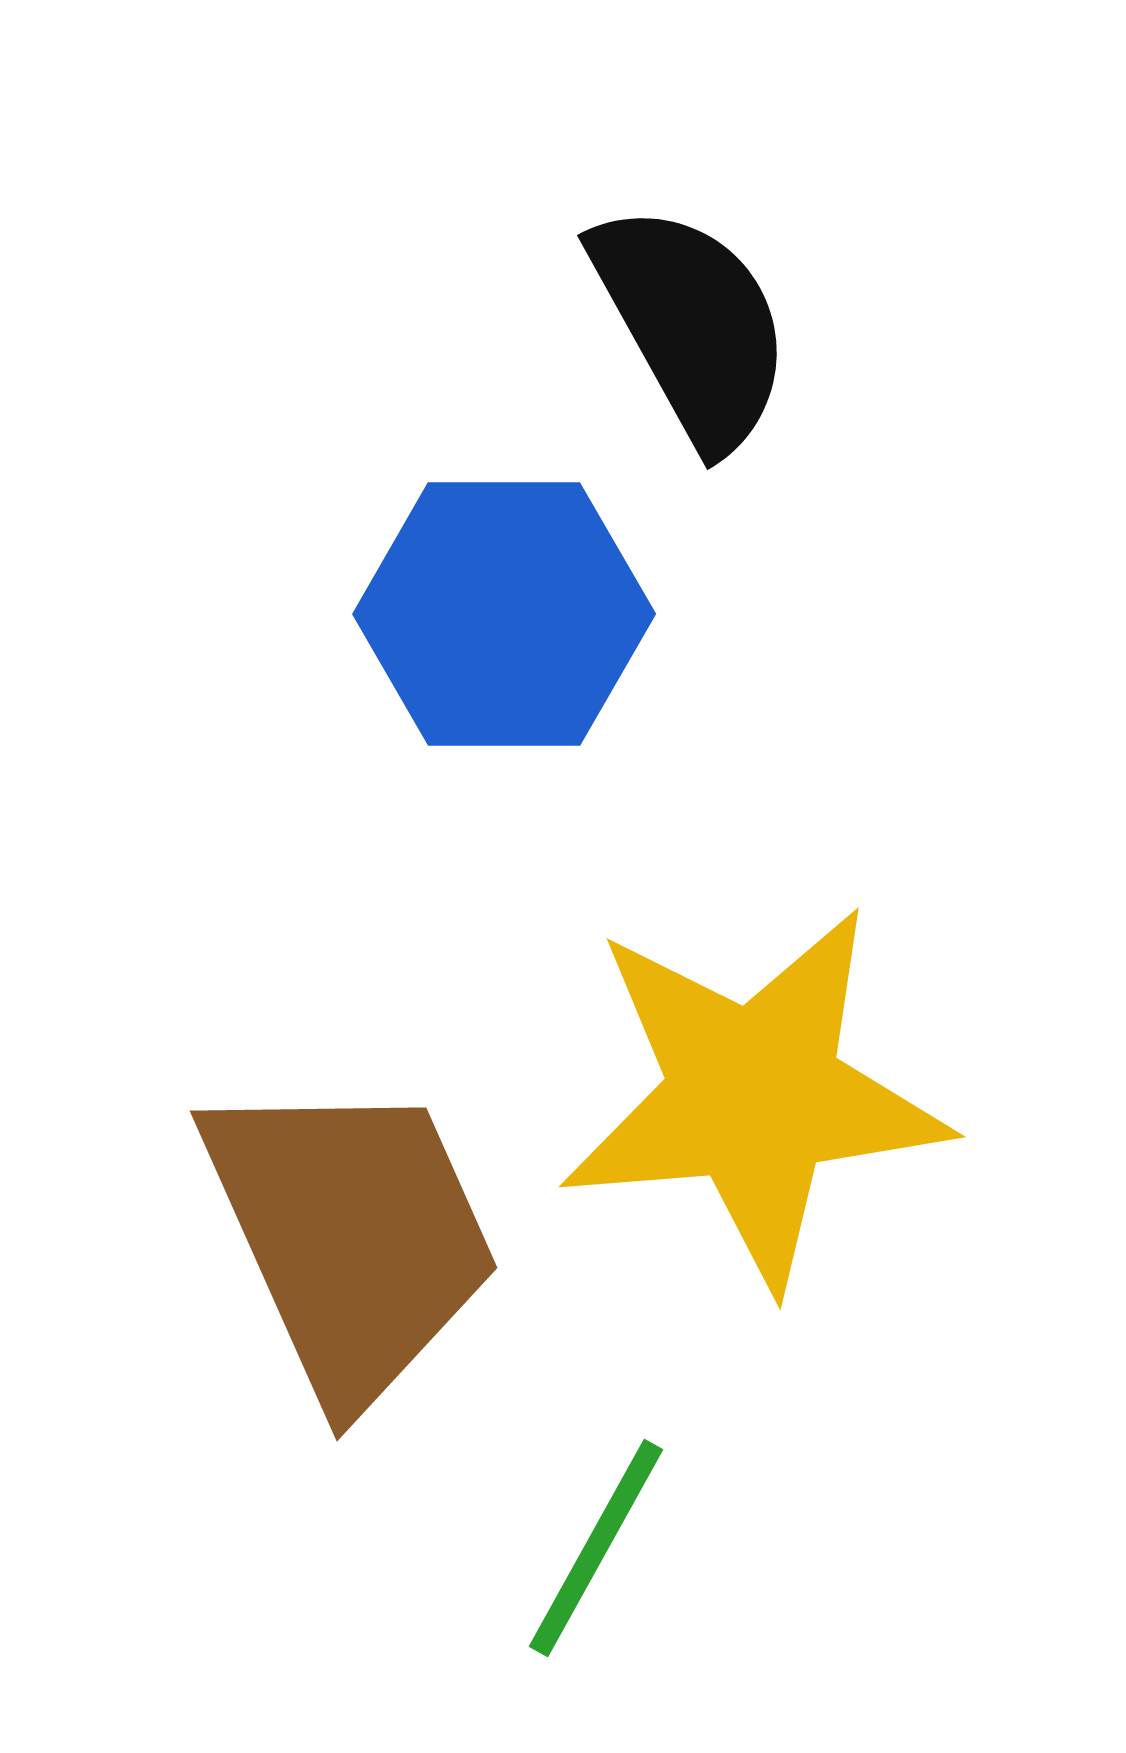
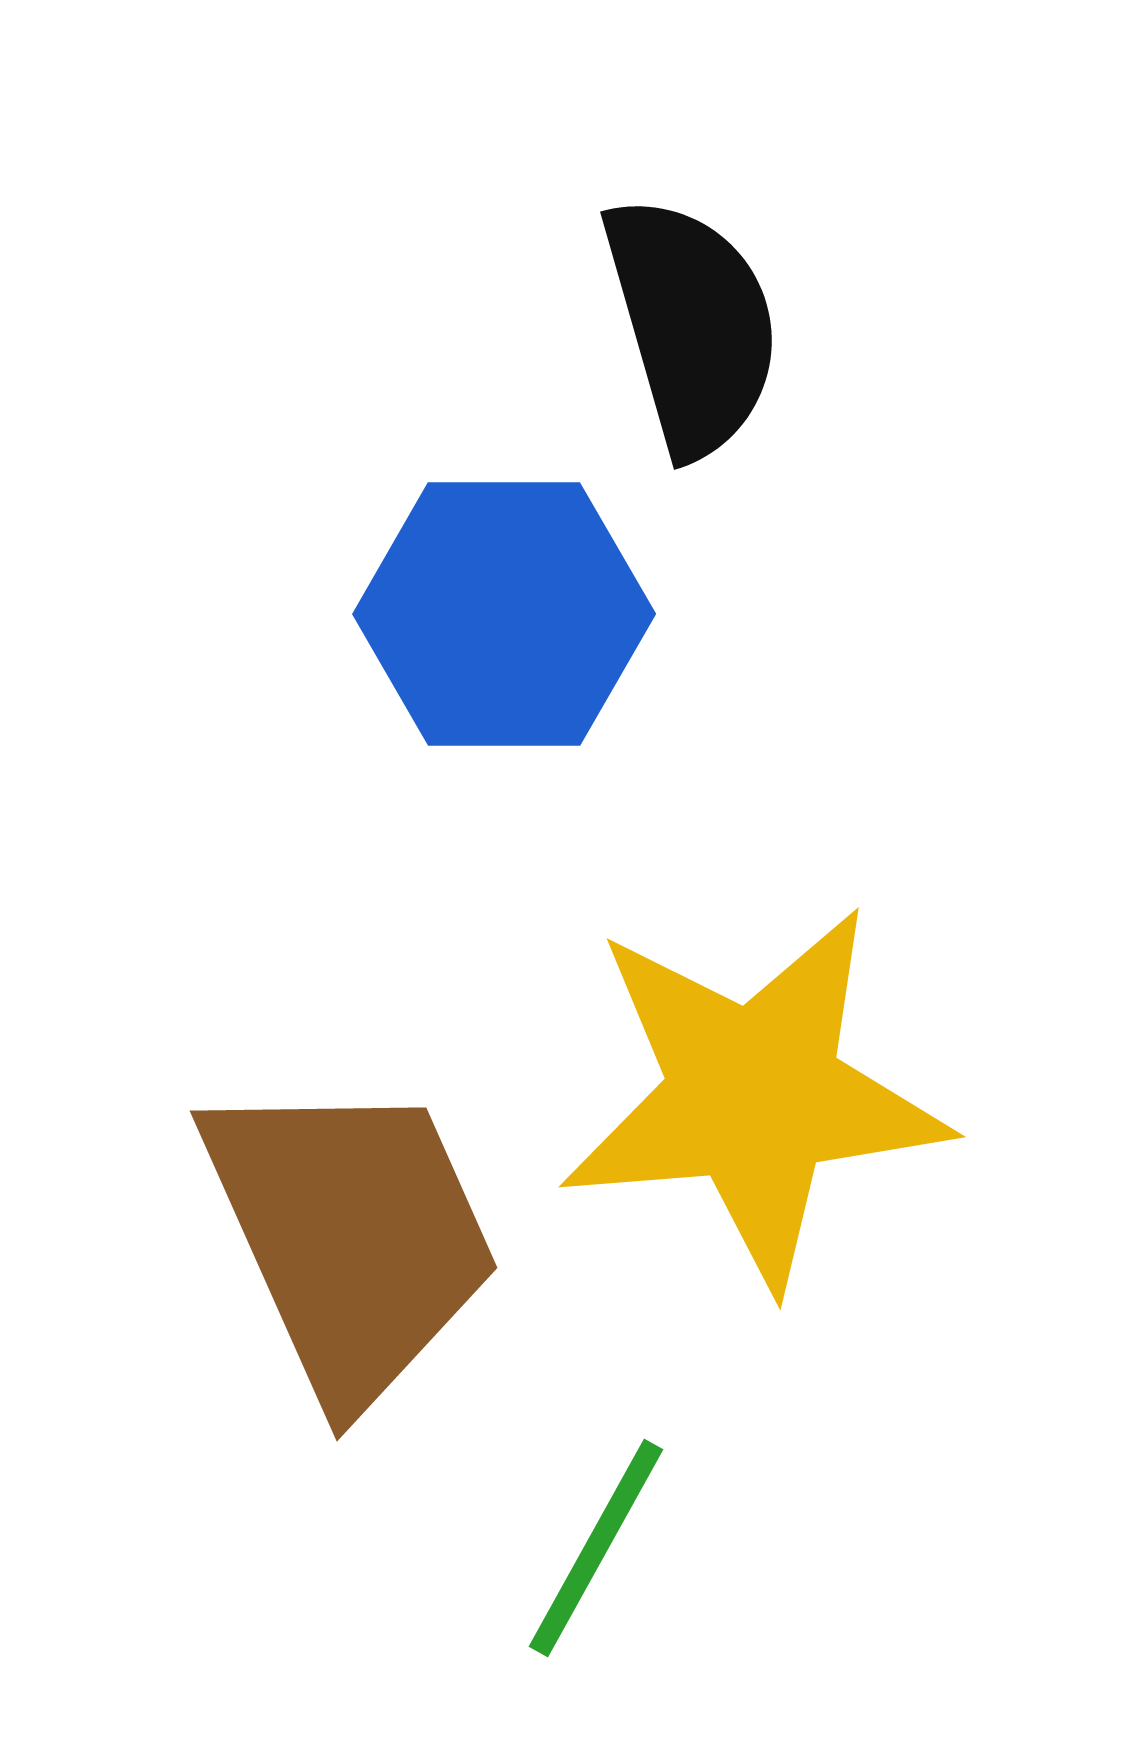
black semicircle: rotated 13 degrees clockwise
